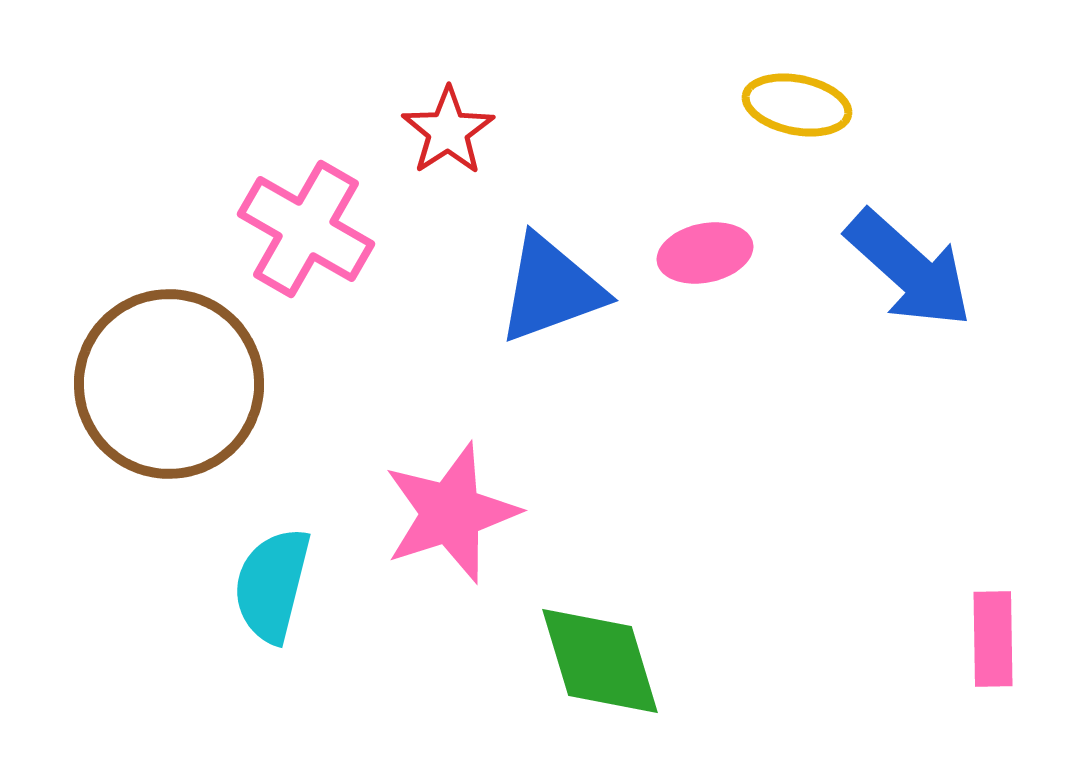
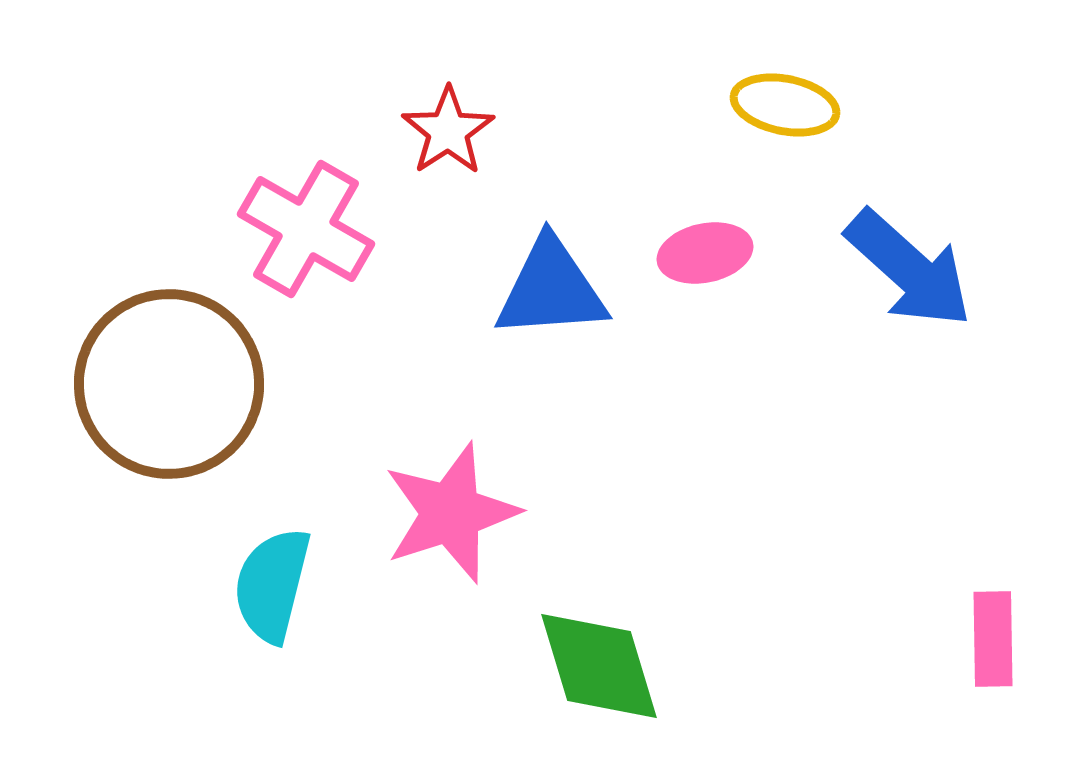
yellow ellipse: moved 12 px left
blue triangle: rotated 16 degrees clockwise
green diamond: moved 1 px left, 5 px down
